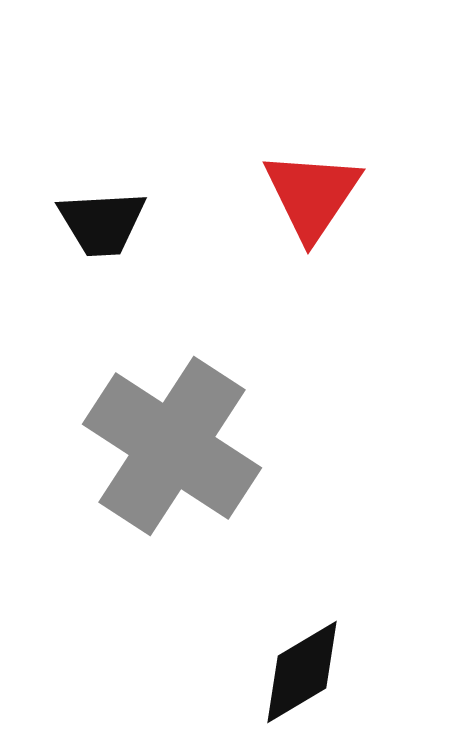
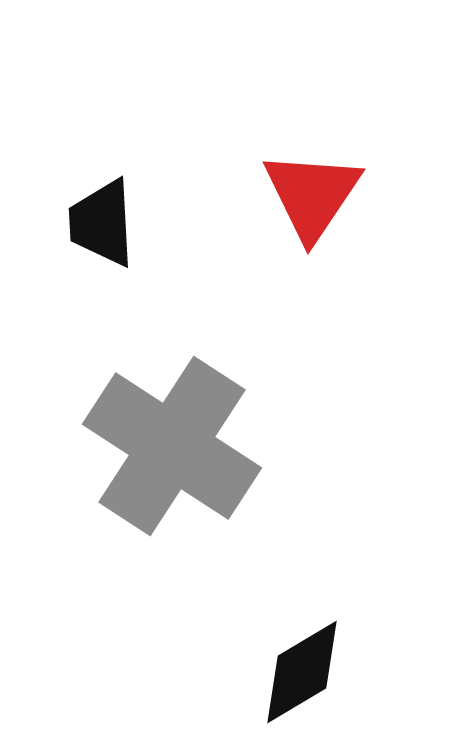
black trapezoid: rotated 90 degrees clockwise
